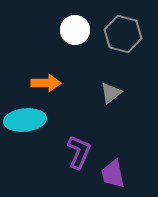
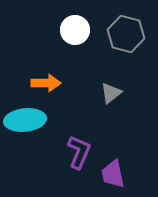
gray hexagon: moved 3 px right
